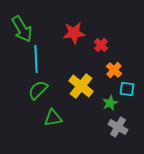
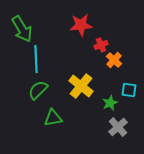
red star: moved 7 px right, 8 px up
red cross: rotated 24 degrees clockwise
orange cross: moved 10 px up
cyan square: moved 2 px right, 1 px down
gray cross: rotated 18 degrees clockwise
